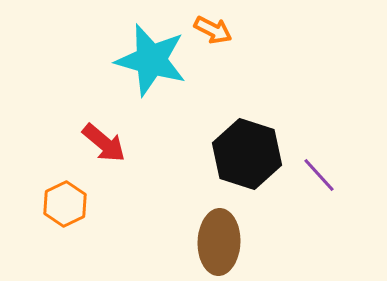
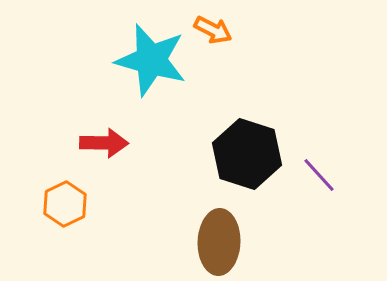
red arrow: rotated 39 degrees counterclockwise
